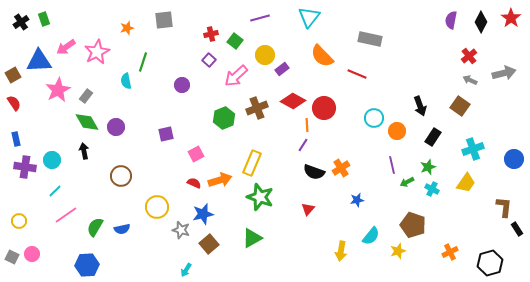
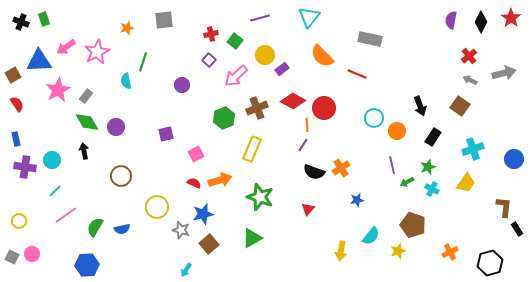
black cross at (21, 22): rotated 35 degrees counterclockwise
red semicircle at (14, 103): moved 3 px right, 1 px down
yellow rectangle at (252, 163): moved 14 px up
